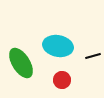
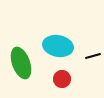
green ellipse: rotated 12 degrees clockwise
red circle: moved 1 px up
